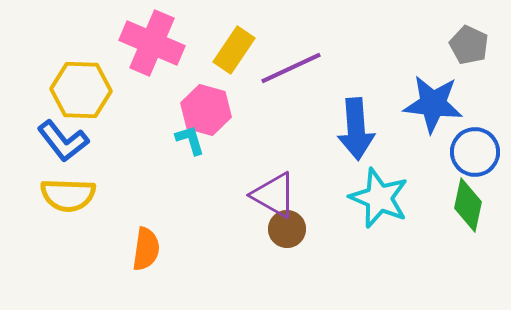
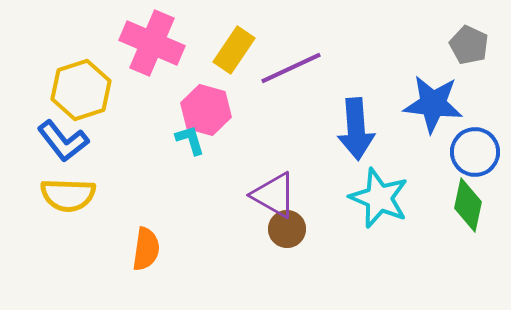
yellow hexagon: rotated 20 degrees counterclockwise
